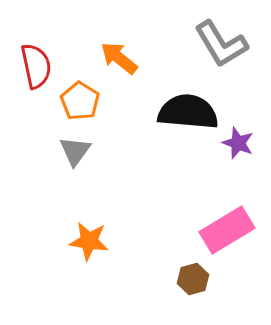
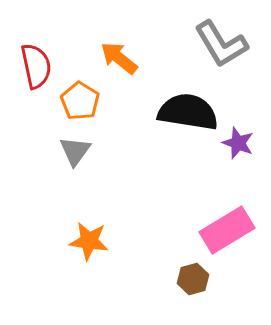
black semicircle: rotated 4 degrees clockwise
